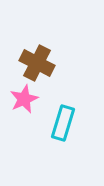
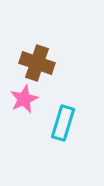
brown cross: rotated 8 degrees counterclockwise
